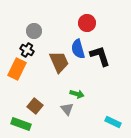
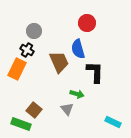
black L-shape: moved 5 px left, 16 px down; rotated 20 degrees clockwise
brown square: moved 1 px left, 4 px down
